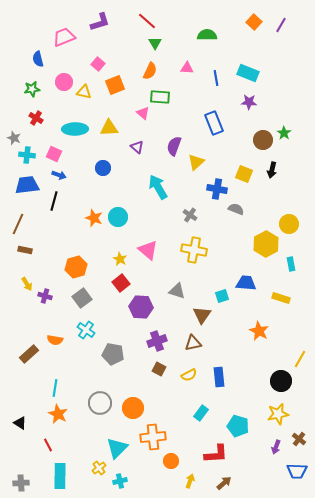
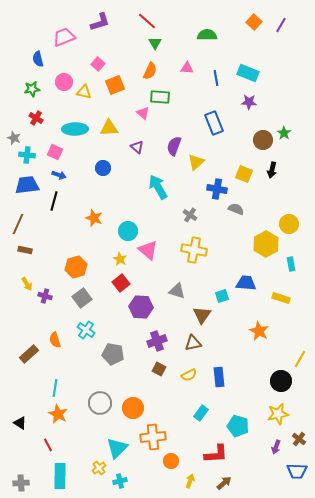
pink square at (54, 154): moved 1 px right, 2 px up
cyan circle at (118, 217): moved 10 px right, 14 px down
orange semicircle at (55, 340): rotated 63 degrees clockwise
